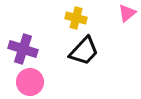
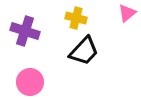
purple cross: moved 2 px right, 18 px up
